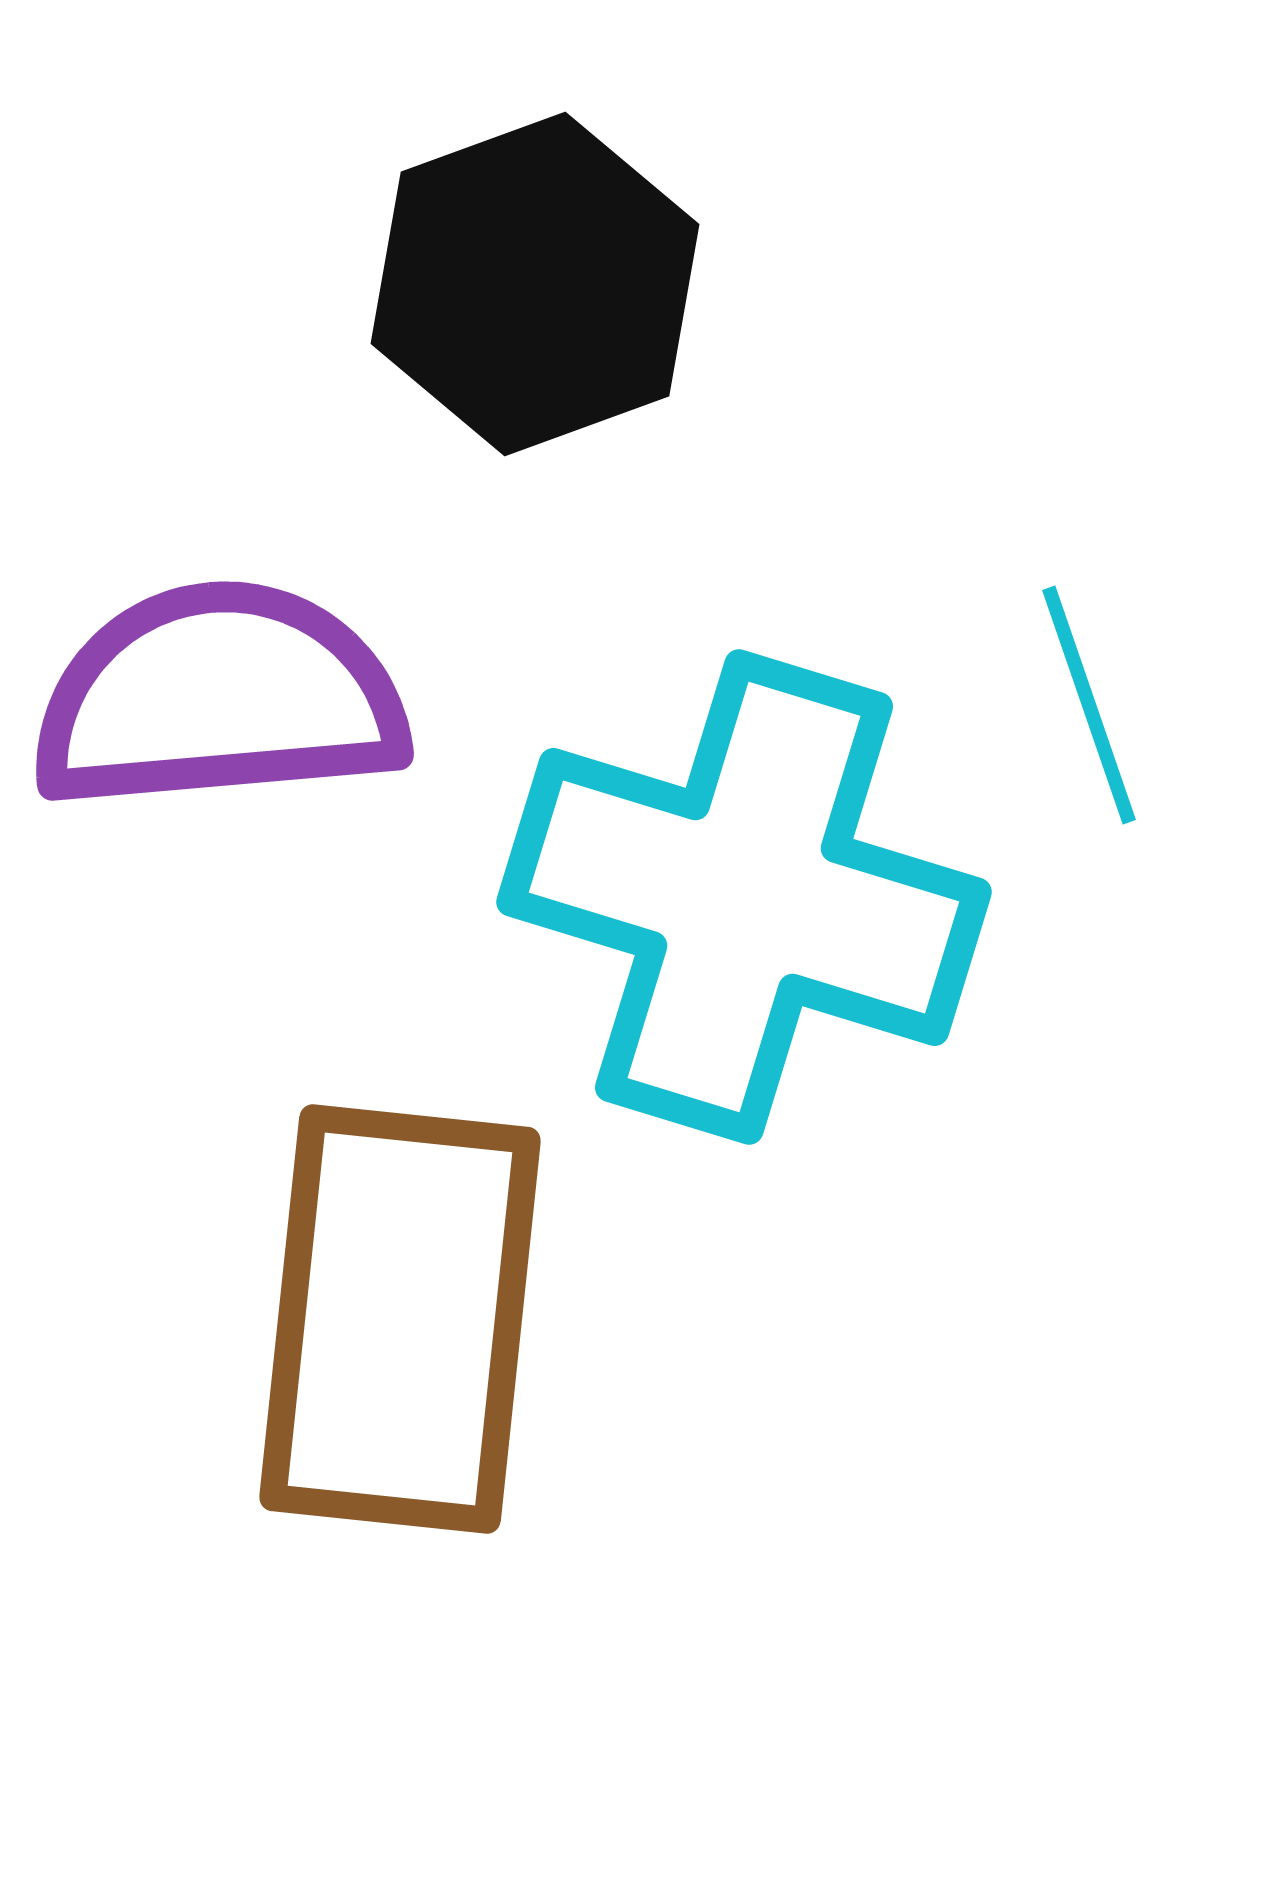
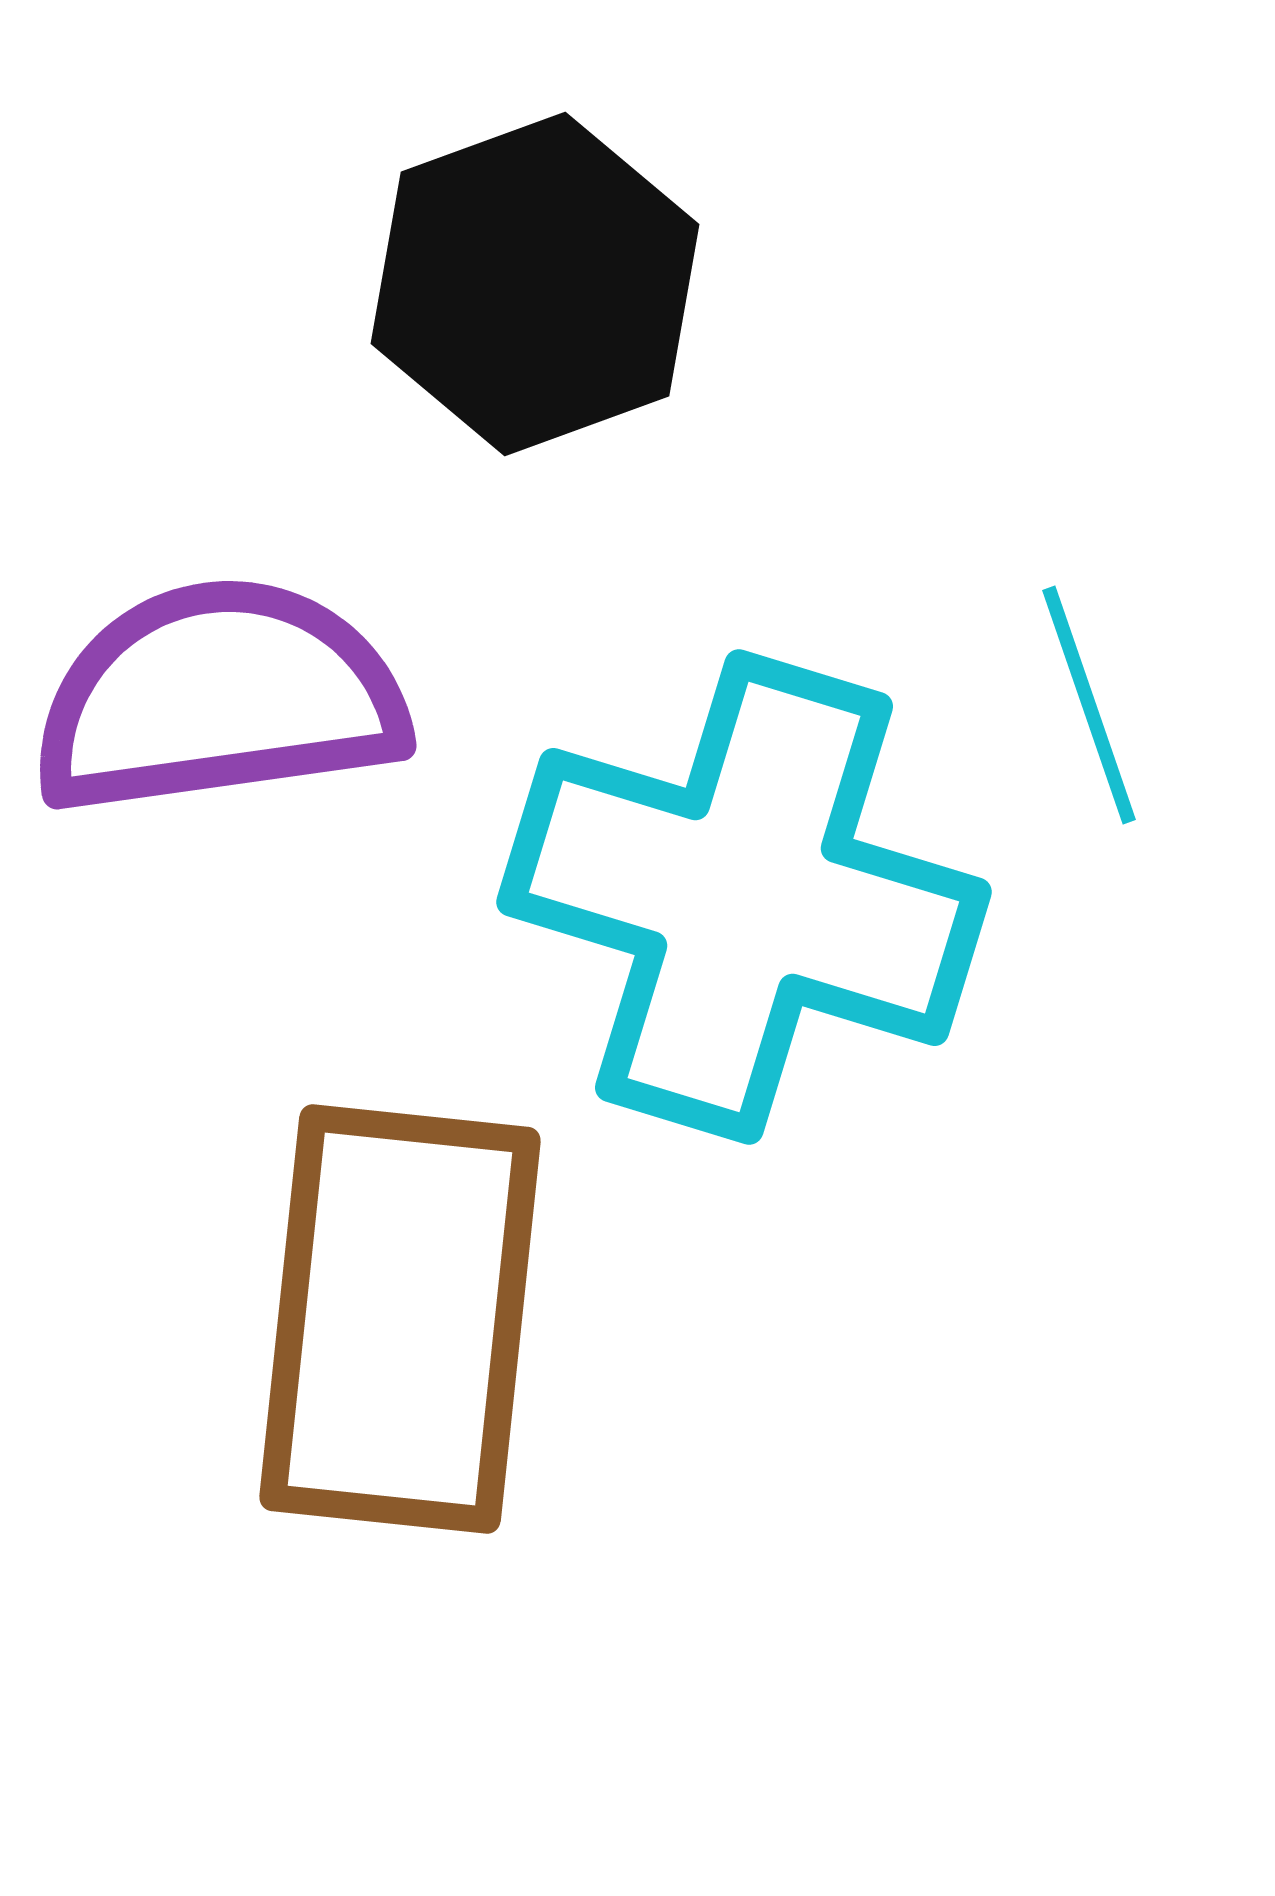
purple semicircle: rotated 3 degrees counterclockwise
